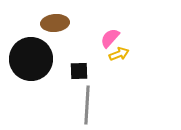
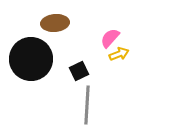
black square: rotated 24 degrees counterclockwise
